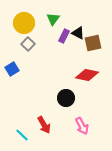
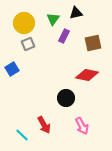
black triangle: moved 2 px left, 20 px up; rotated 40 degrees counterclockwise
gray square: rotated 24 degrees clockwise
